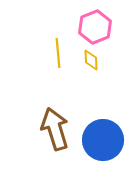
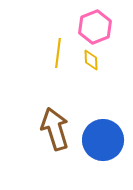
yellow line: rotated 12 degrees clockwise
